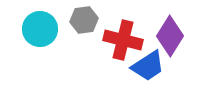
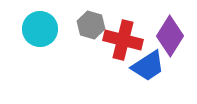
gray hexagon: moved 7 px right, 5 px down; rotated 24 degrees clockwise
